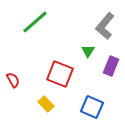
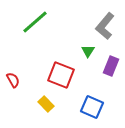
red square: moved 1 px right, 1 px down
